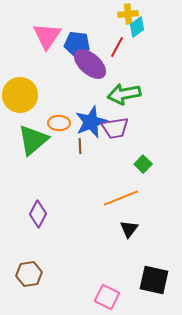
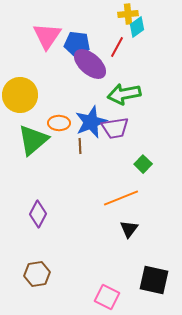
brown hexagon: moved 8 px right
